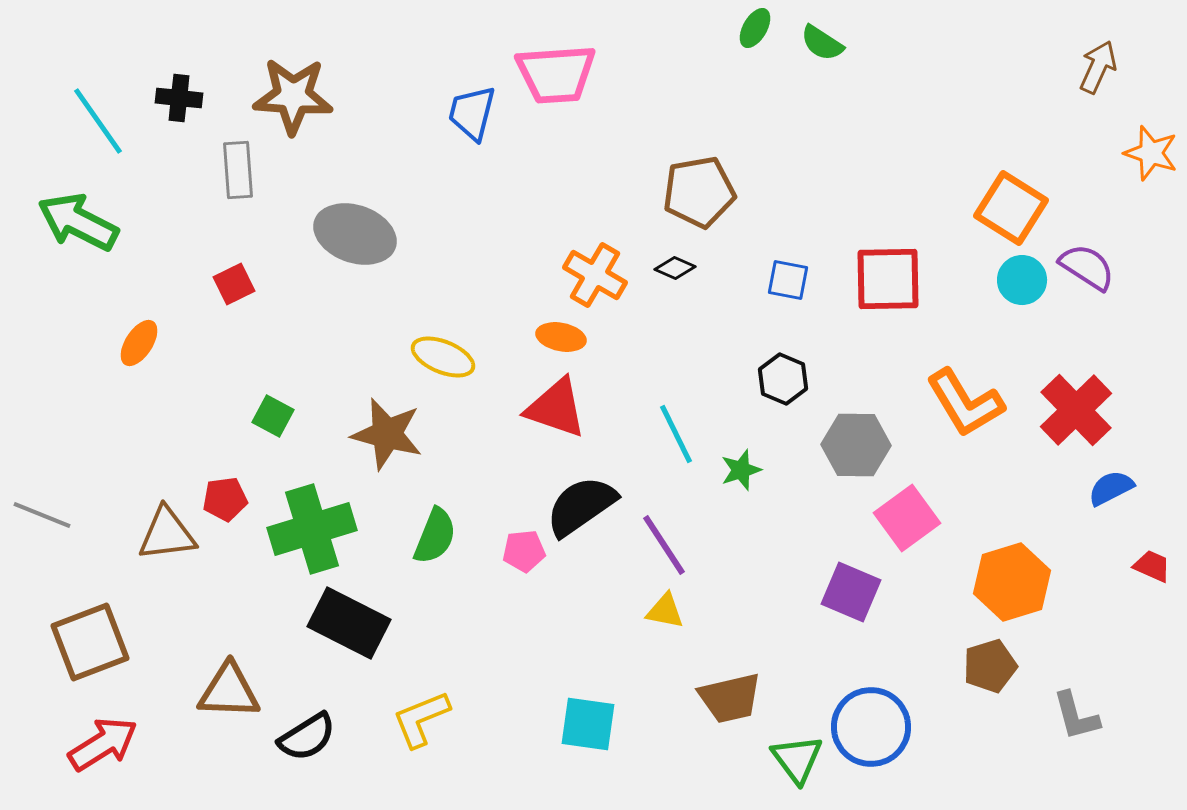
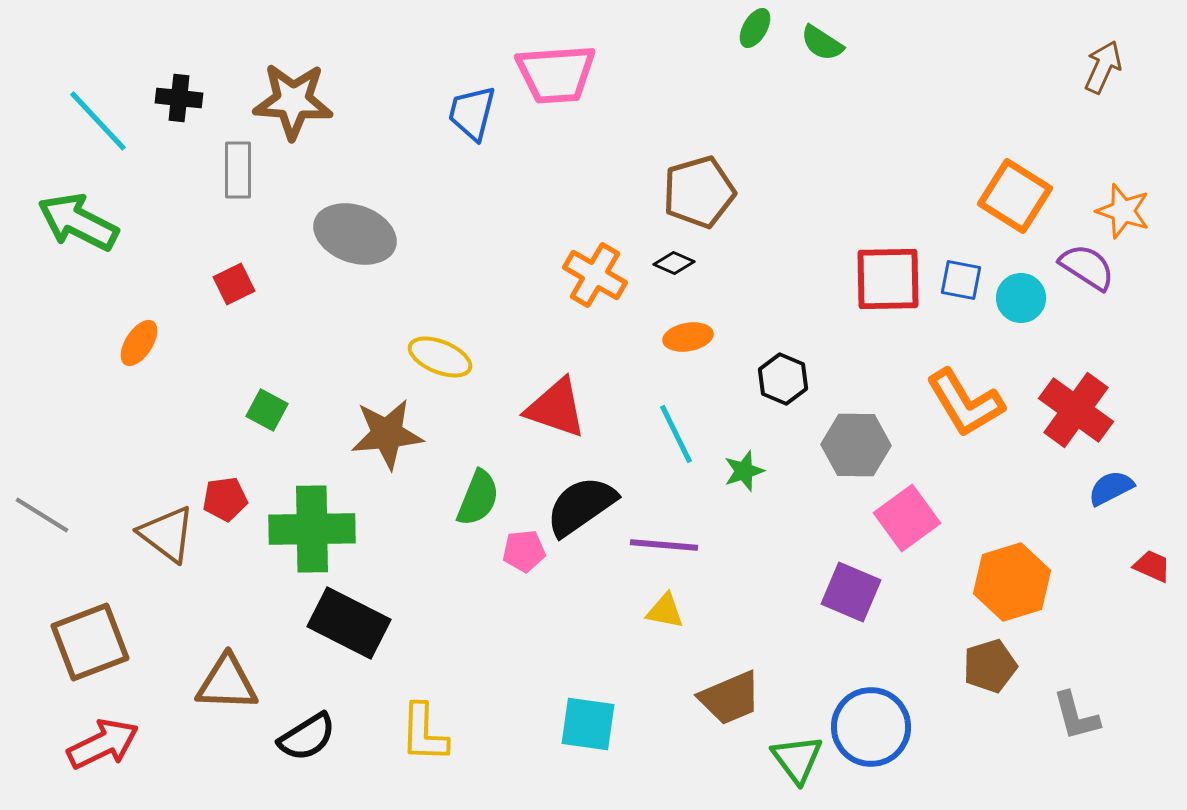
brown arrow at (1098, 67): moved 5 px right
brown star at (293, 96): moved 5 px down
cyan line at (98, 121): rotated 8 degrees counterclockwise
orange star at (1151, 153): moved 28 px left, 58 px down
gray rectangle at (238, 170): rotated 4 degrees clockwise
brown pentagon at (699, 192): rotated 6 degrees counterclockwise
orange square at (1011, 208): moved 4 px right, 12 px up
black diamond at (675, 268): moved 1 px left, 5 px up
blue square at (788, 280): moved 173 px right
cyan circle at (1022, 280): moved 1 px left, 18 px down
orange ellipse at (561, 337): moved 127 px right; rotated 21 degrees counterclockwise
yellow ellipse at (443, 357): moved 3 px left
red cross at (1076, 410): rotated 10 degrees counterclockwise
green square at (273, 416): moved 6 px left, 6 px up
brown star at (387, 434): rotated 20 degrees counterclockwise
green star at (741, 470): moved 3 px right, 1 px down
gray line at (42, 515): rotated 10 degrees clockwise
green cross at (312, 529): rotated 16 degrees clockwise
brown triangle at (167, 534): rotated 44 degrees clockwise
green semicircle at (435, 536): moved 43 px right, 38 px up
purple line at (664, 545): rotated 52 degrees counterclockwise
brown triangle at (229, 691): moved 2 px left, 8 px up
brown trapezoid at (730, 698): rotated 10 degrees counterclockwise
yellow L-shape at (421, 719): moved 3 px right, 14 px down; rotated 66 degrees counterclockwise
red arrow at (103, 744): rotated 6 degrees clockwise
